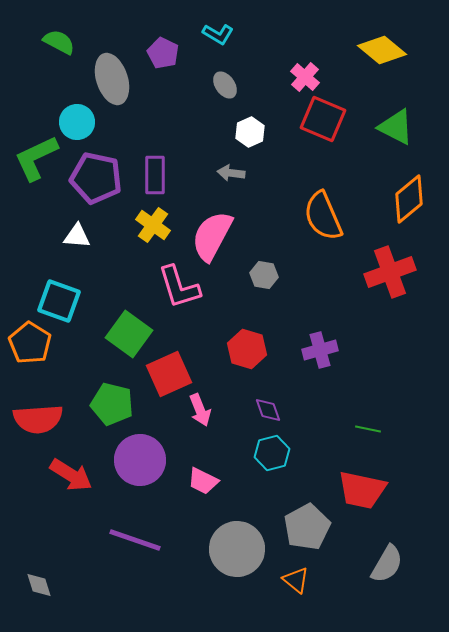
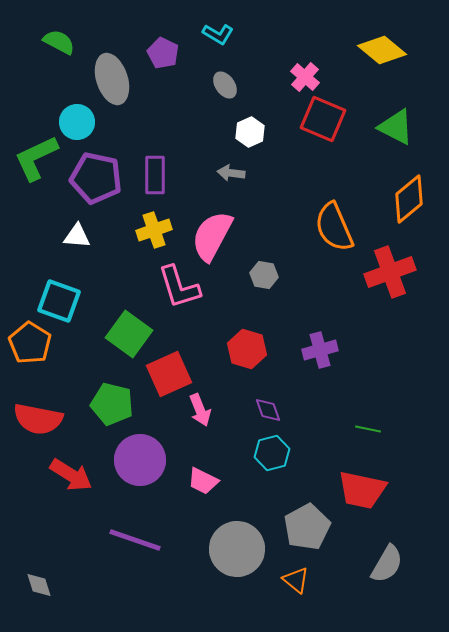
orange semicircle at (323, 216): moved 11 px right, 11 px down
yellow cross at (153, 225): moved 1 px right, 5 px down; rotated 36 degrees clockwise
red semicircle at (38, 419): rotated 15 degrees clockwise
